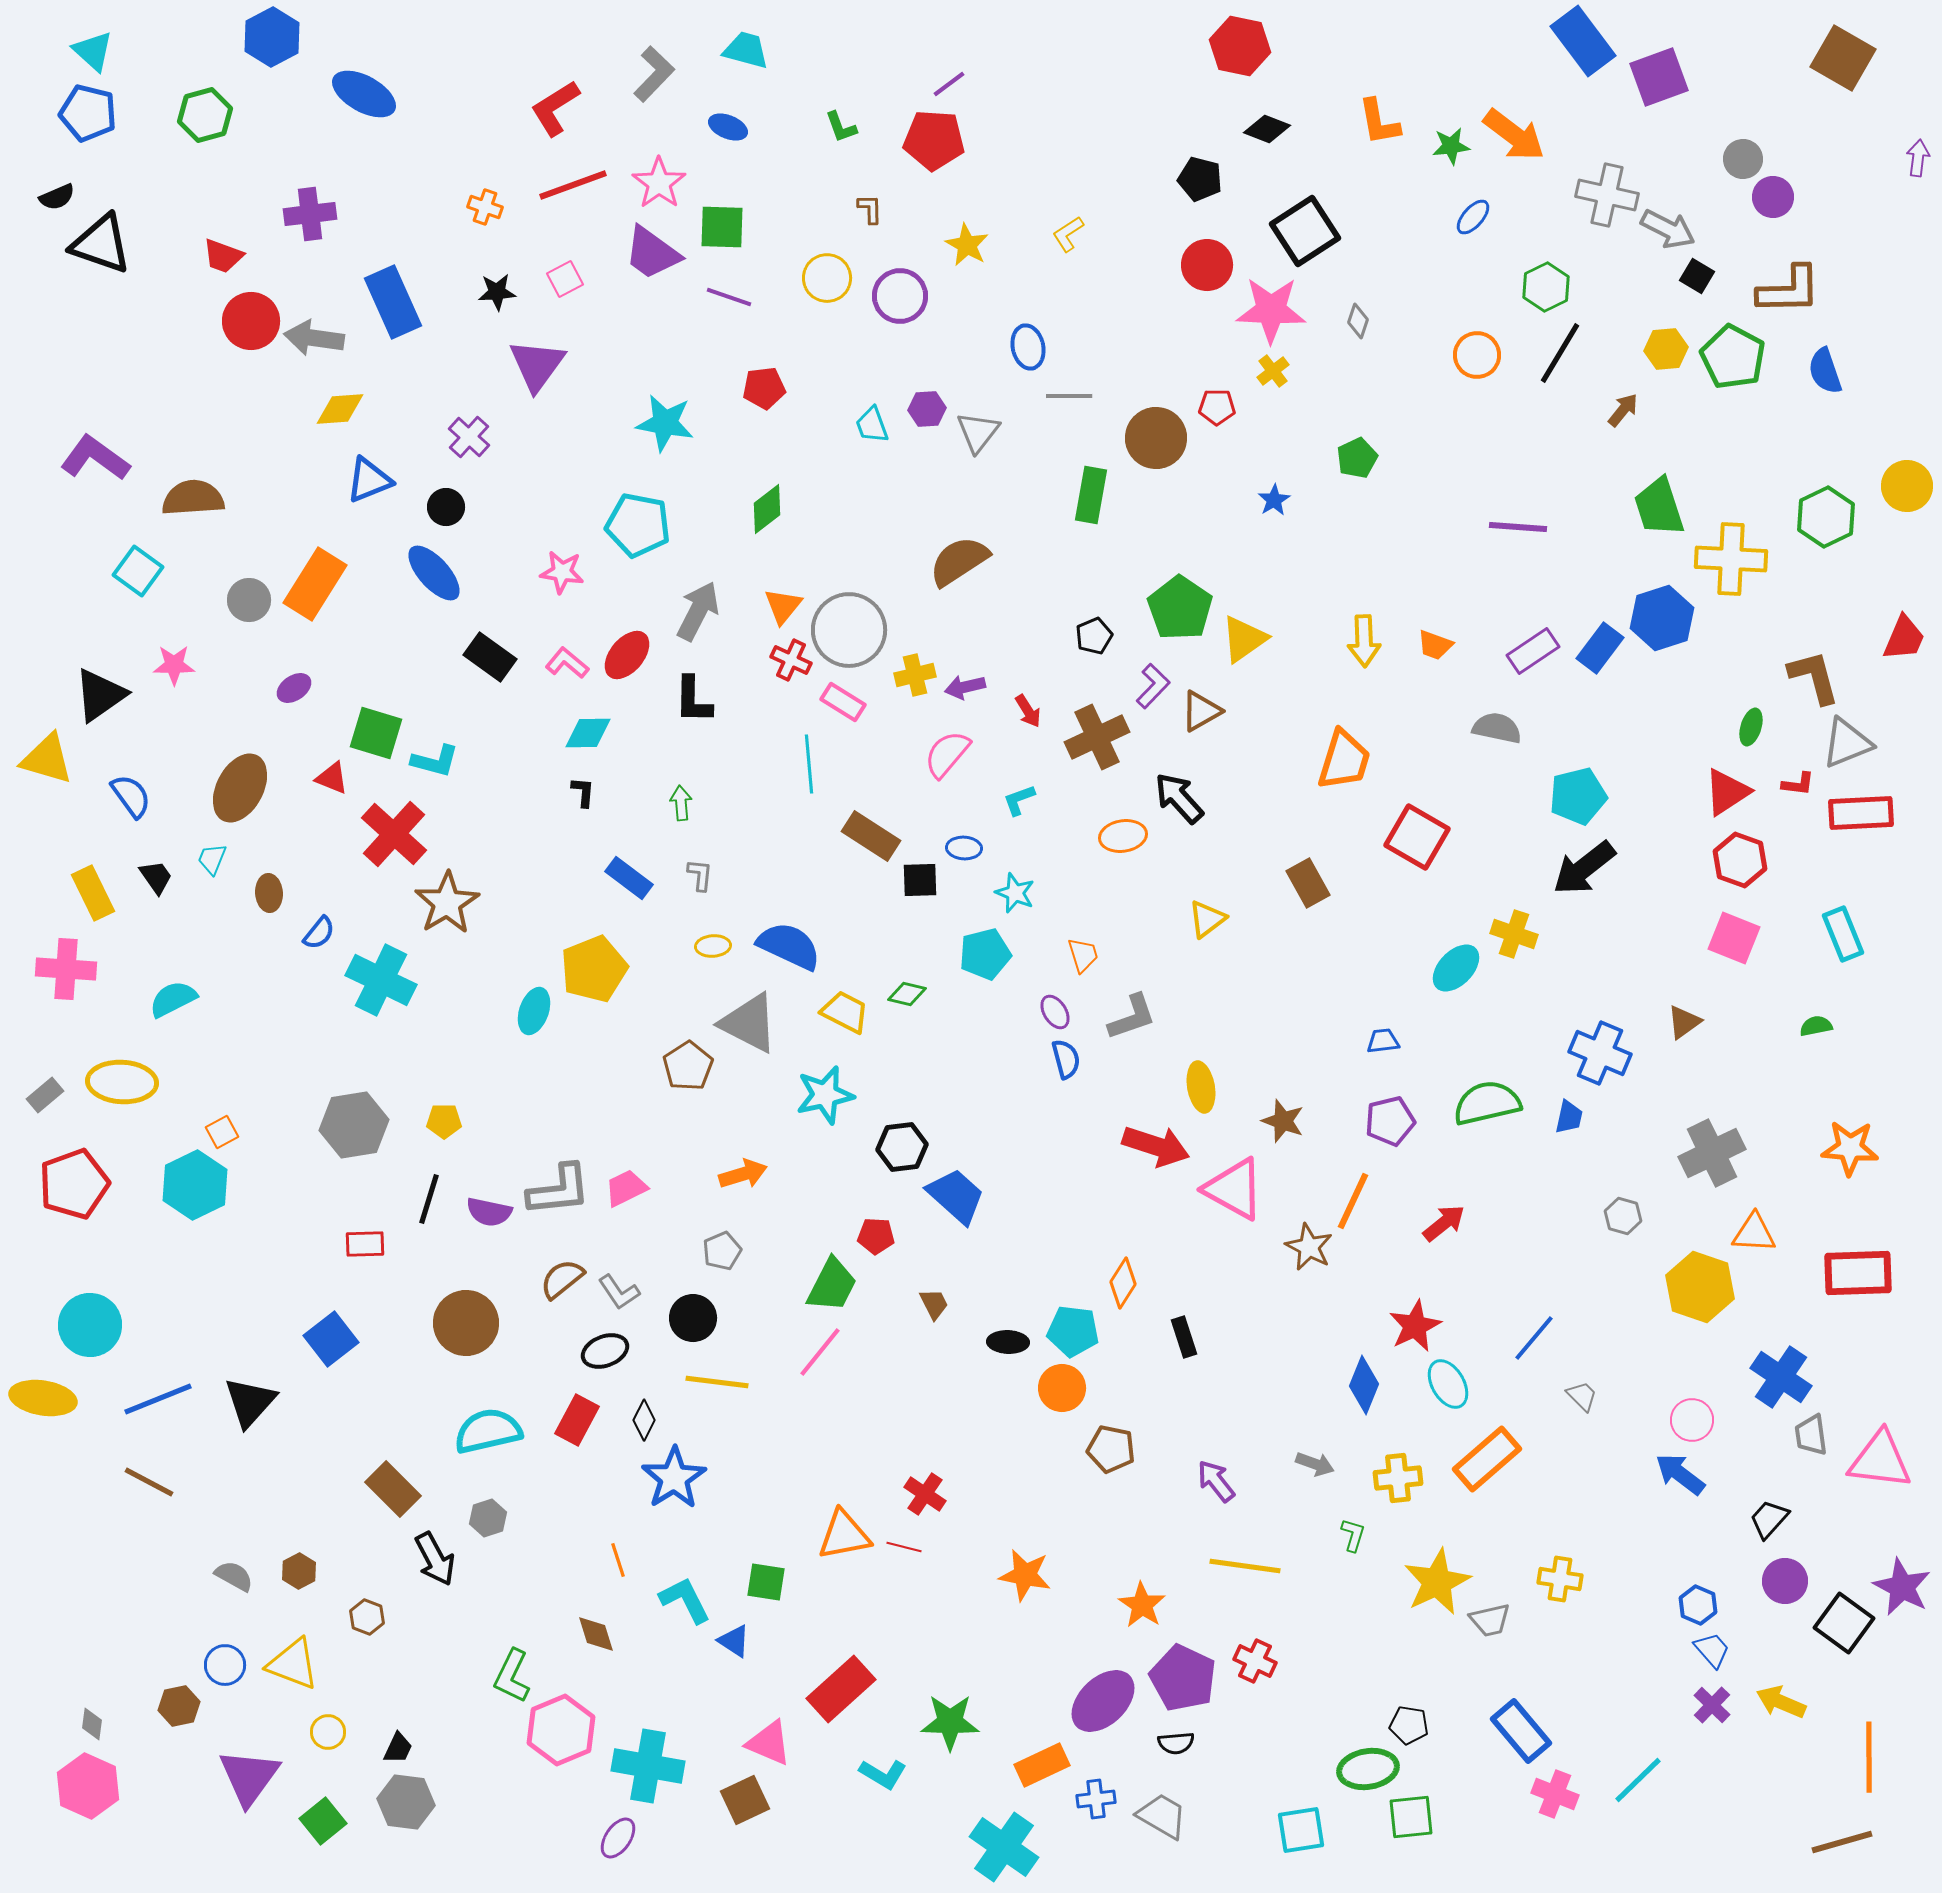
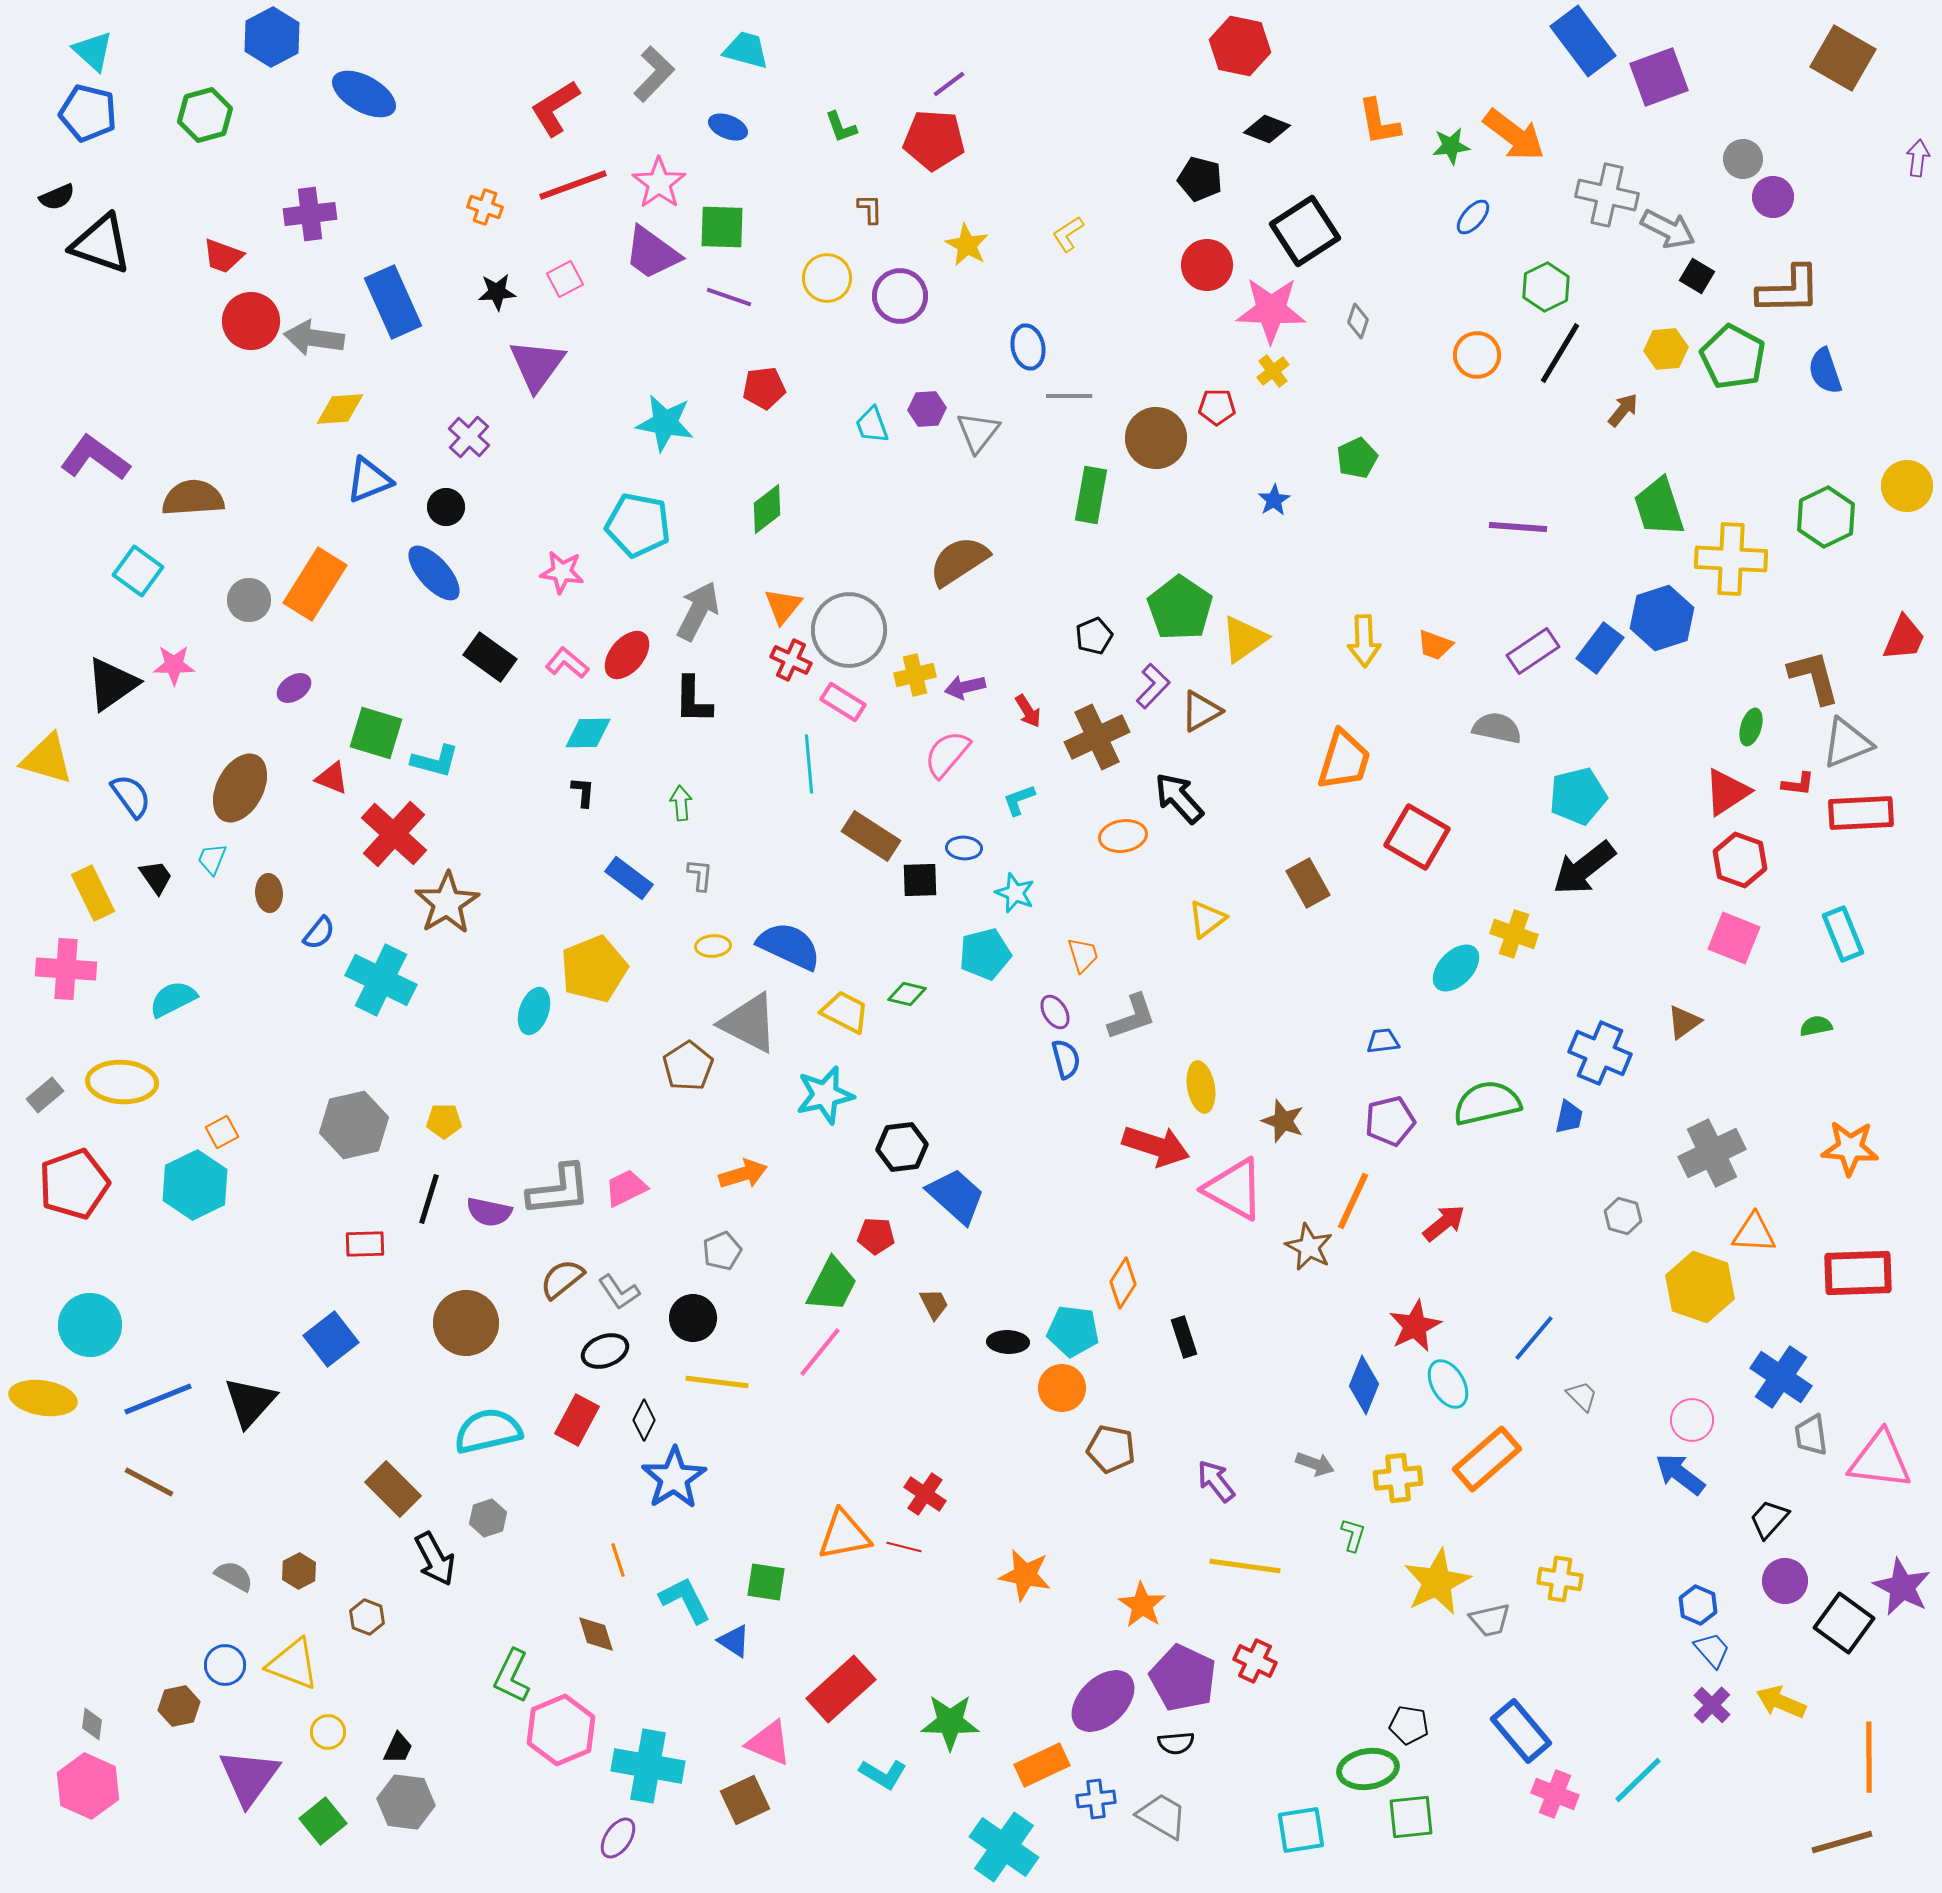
black triangle at (100, 695): moved 12 px right, 11 px up
gray hexagon at (354, 1125): rotated 4 degrees counterclockwise
